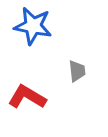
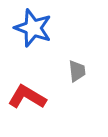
blue star: moved 2 px down; rotated 9 degrees clockwise
